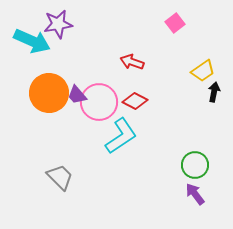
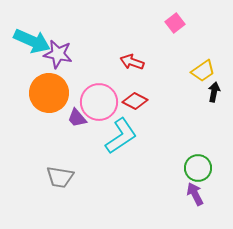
purple star: moved 30 px down; rotated 20 degrees clockwise
purple trapezoid: moved 23 px down
green circle: moved 3 px right, 3 px down
gray trapezoid: rotated 144 degrees clockwise
purple arrow: rotated 10 degrees clockwise
